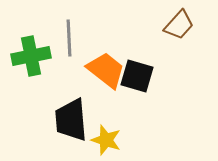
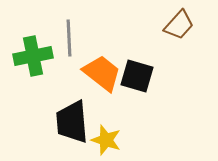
green cross: moved 2 px right
orange trapezoid: moved 4 px left, 3 px down
black trapezoid: moved 1 px right, 2 px down
